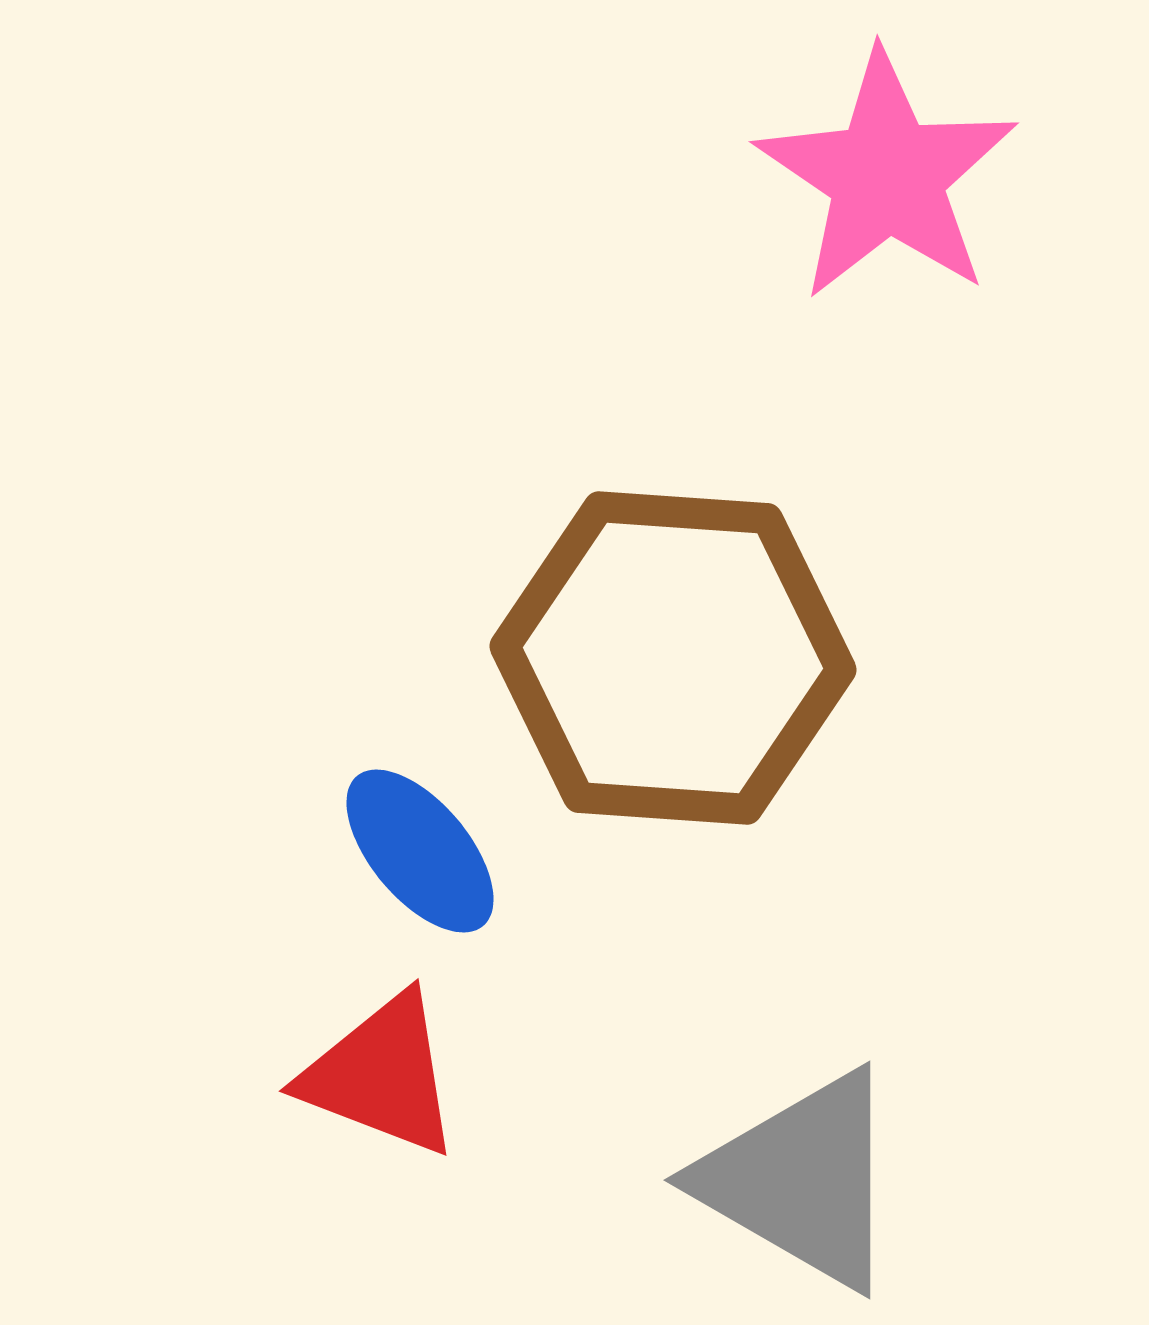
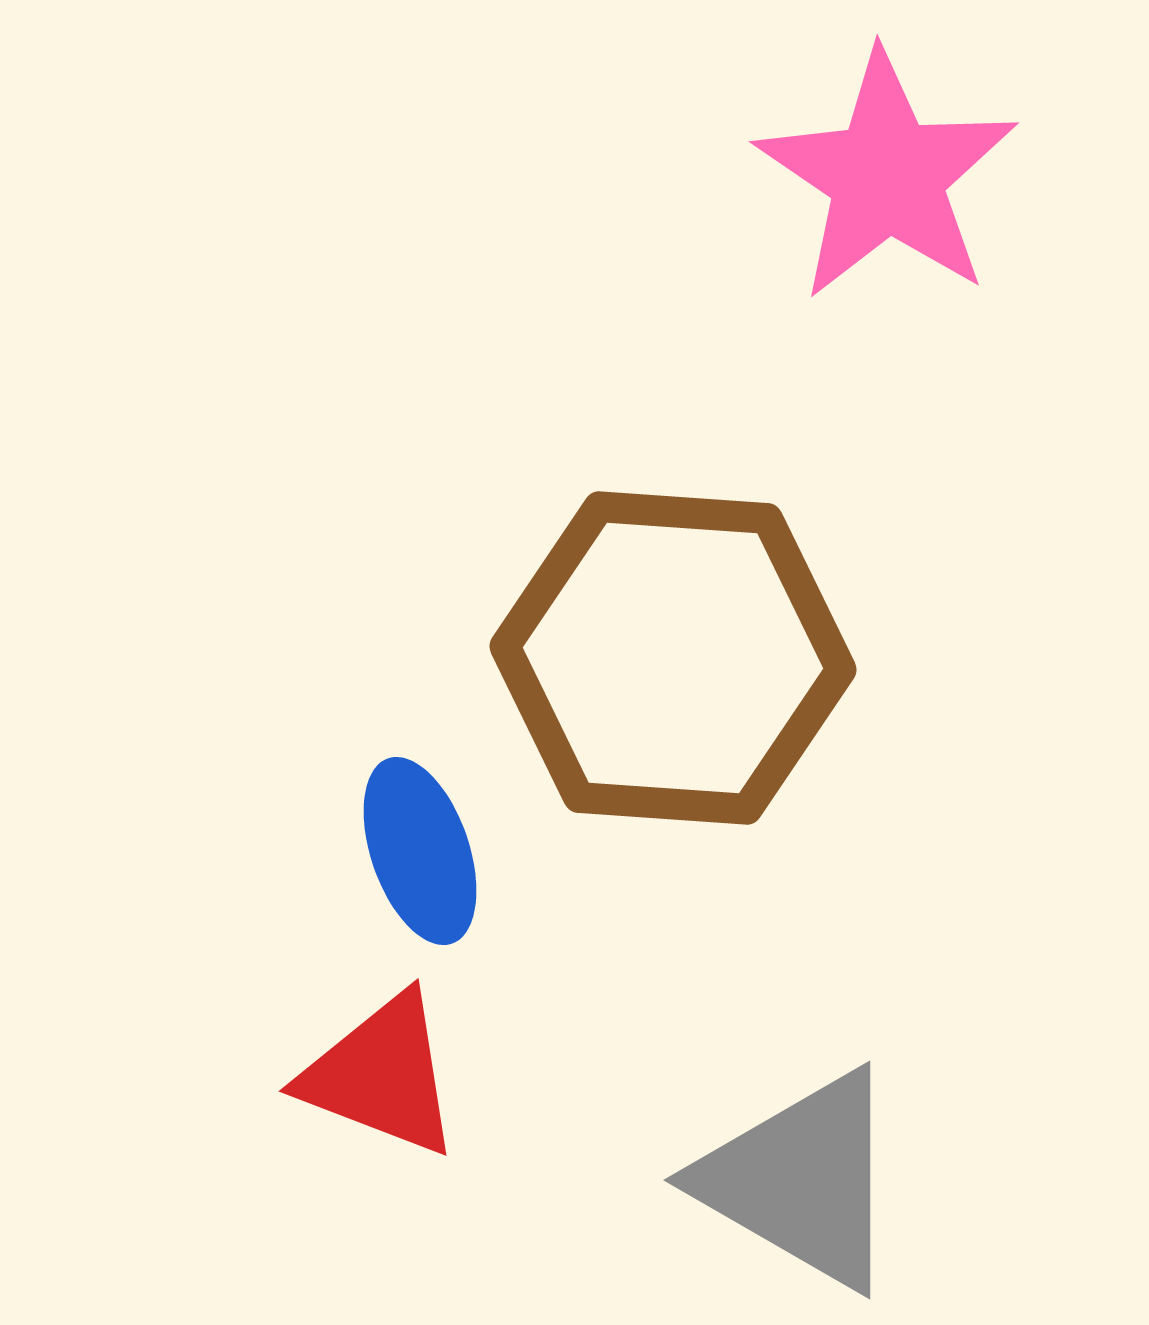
blue ellipse: rotated 21 degrees clockwise
